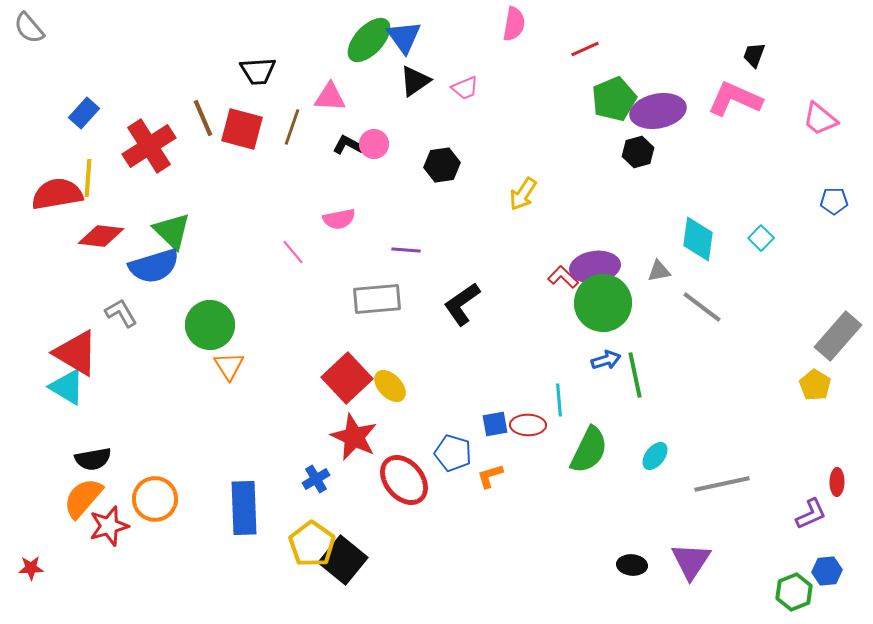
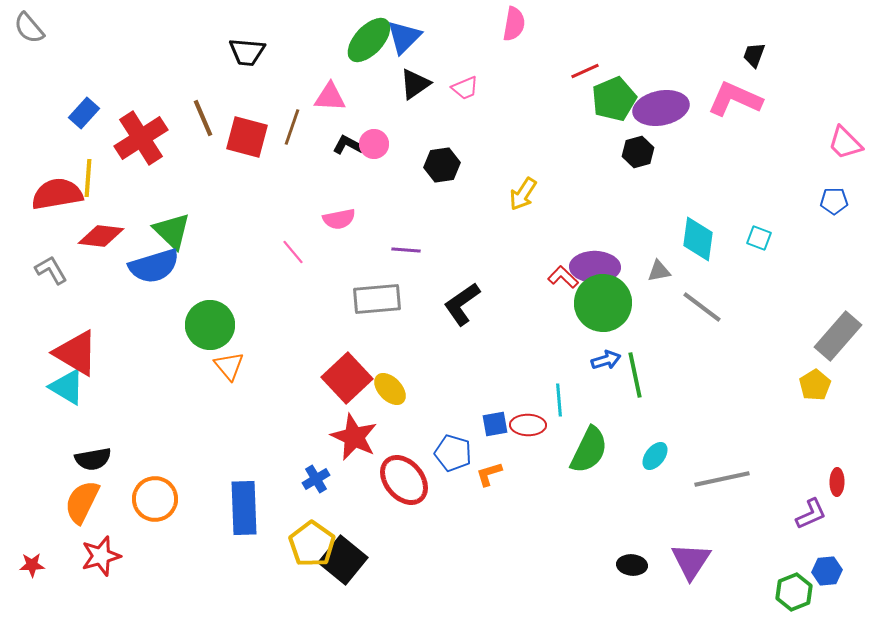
blue triangle at (404, 37): rotated 21 degrees clockwise
red line at (585, 49): moved 22 px down
black trapezoid at (258, 71): moved 11 px left, 19 px up; rotated 9 degrees clockwise
black triangle at (415, 81): moved 3 px down
purple ellipse at (658, 111): moved 3 px right, 3 px up
pink trapezoid at (820, 119): moved 25 px right, 24 px down; rotated 6 degrees clockwise
red square at (242, 129): moved 5 px right, 8 px down
red cross at (149, 146): moved 8 px left, 8 px up
cyan square at (761, 238): moved 2 px left; rotated 25 degrees counterclockwise
purple ellipse at (595, 267): rotated 9 degrees clockwise
gray L-shape at (121, 313): moved 70 px left, 43 px up
orange triangle at (229, 366): rotated 8 degrees counterclockwise
yellow pentagon at (815, 385): rotated 8 degrees clockwise
yellow ellipse at (390, 386): moved 3 px down
orange L-shape at (490, 476): moved 1 px left, 2 px up
gray line at (722, 484): moved 5 px up
orange semicircle at (83, 498): moved 1 px left, 4 px down; rotated 15 degrees counterclockwise
red star at (109, 526): moved 8 px left, 30 px down
red star at (31, 568): moved 1 px right, 3 px up
